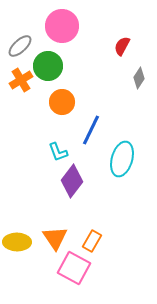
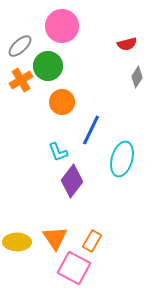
red semicircle: moved 5 px right, 2 px up; rotated 132 degrees counterclockwise
gray diamond: moved 2 px left, 1 px up
